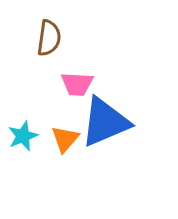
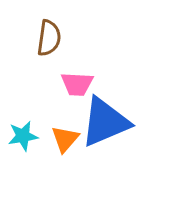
cyan star: rotated 12 degrees clockwise
